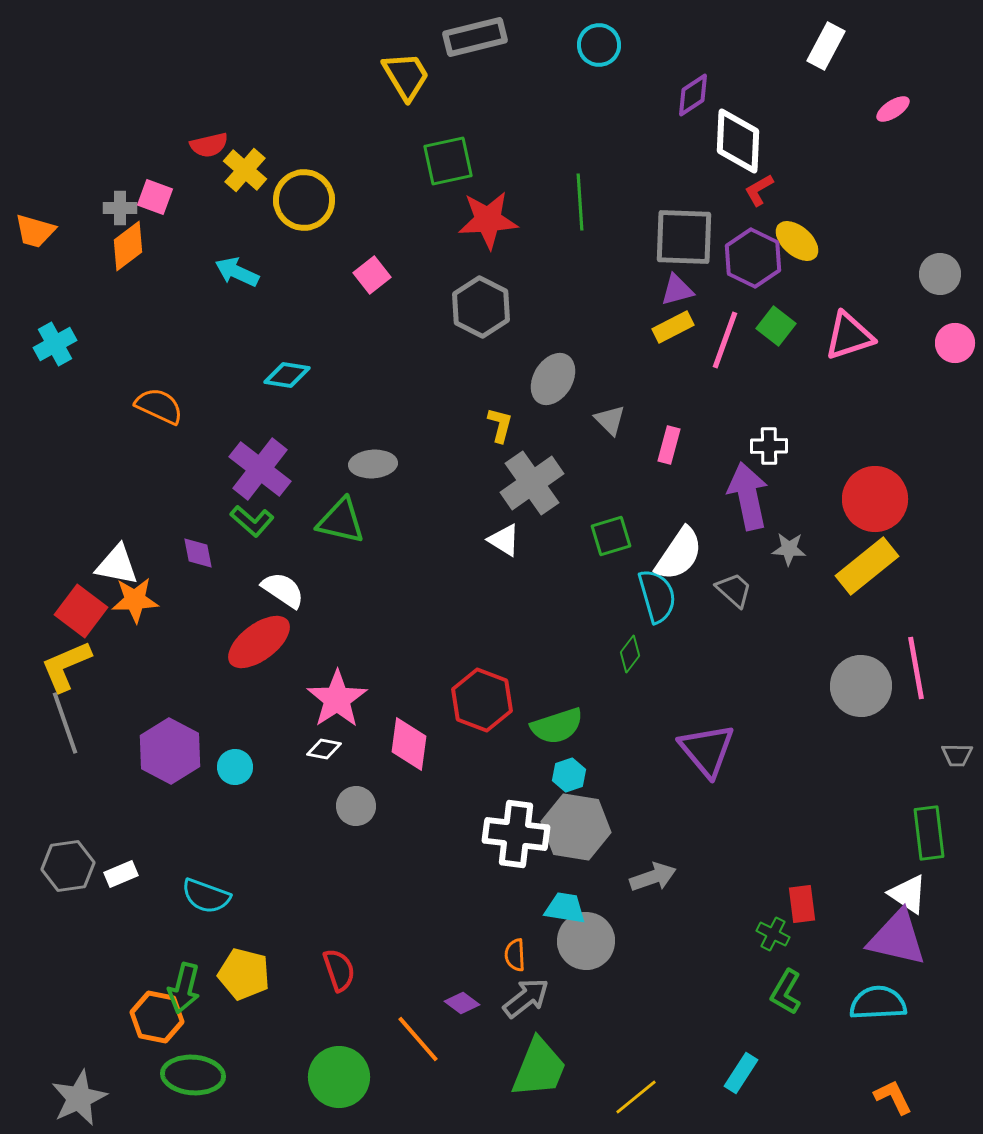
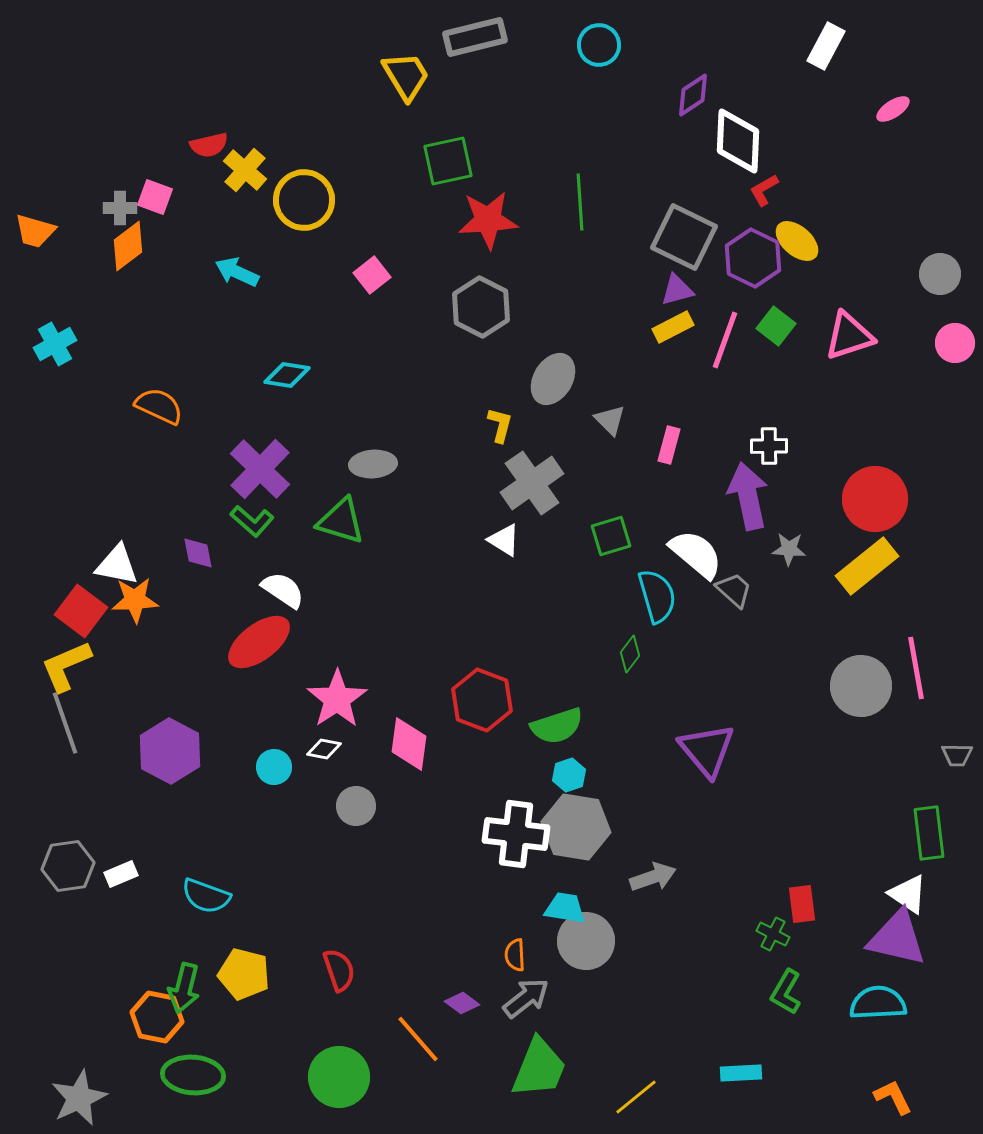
red L-shape at (759, 190): moved 5 px right
gray square at (684, 237): rotated 24 degrees clockwise
purple cross at (260, 469): rotated 6 degrees clockwise
green triangle at (341, 521): rotated 4 degrees clockwise
white semicircle at (679, 554): moved 17 px right; rotated 84 degrees counterclockwise
cyan circle at (235, 767): moved 39 px right
cyan rectangle at (741, 1073): rotated 54 degrees clockwise
